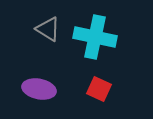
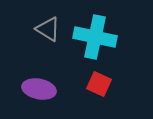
red square: moved 5 px up
